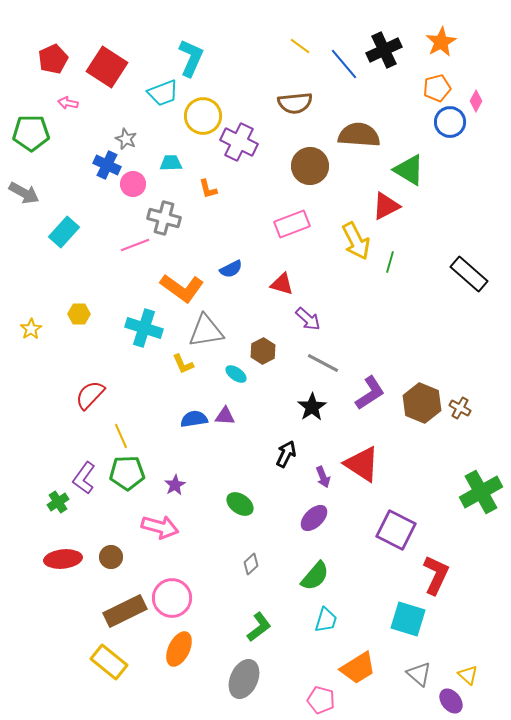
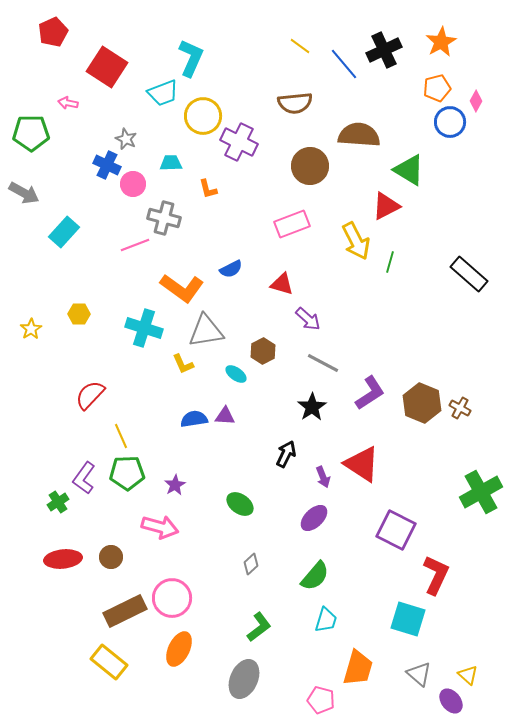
red pentagon at (53, 59): moved 27 px up
orange trapezoid at (358, 668): rotated 42 degrees counterclockwise
